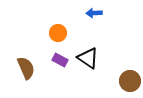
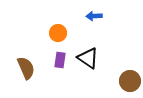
blue arrow: moved 3 px down
purple rectangle: rotated 70 degrees clockwise
